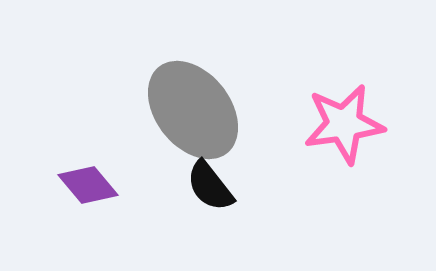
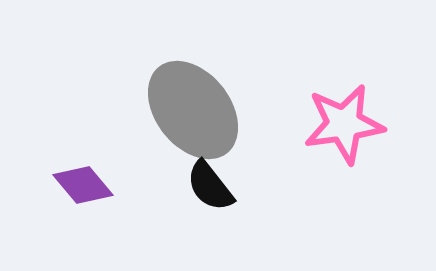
purple diamond: moved 5 px left
